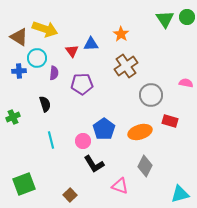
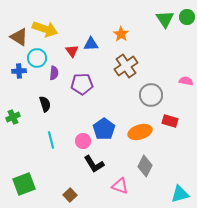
pink semicircle: moved 2 px up
